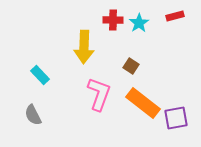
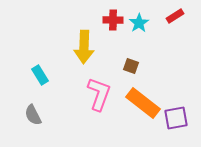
red rectangle: rotated 18 degrees counterclockwise
brown square: rotated 14 degrees counterclockwise
cyan rectangle: rotated 12 degrees clockwise
